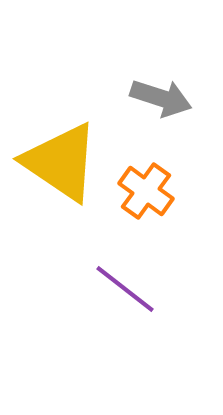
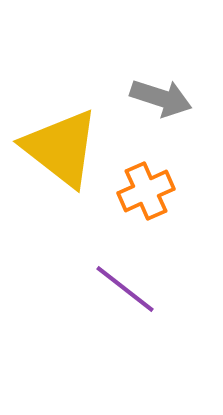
yellow triangle: moved 14 px up; rotated 4 degrees clockwise
orange cross: rotated 30 degrees clockwise
